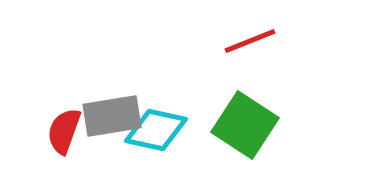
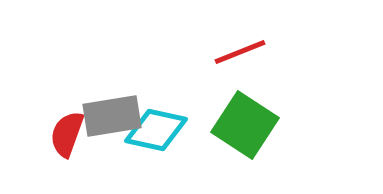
red line: moved 10 px left, 11 px down
red semicircle: moved 3 px right, 3 px down
